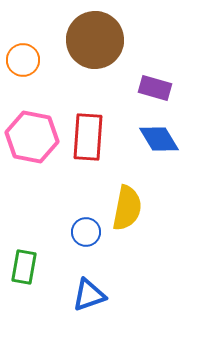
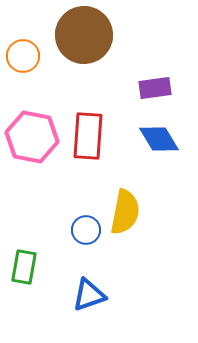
brown circle: moved 11 px left, 5 px up
orange circle: moved 4 px up
purple rectangle: rotated 24 degrees counterclockwise
red rectangle: moved 1 px up
yellow semicircle: moved 2 px left, 4 px down
blue circle: moved 2 px up
